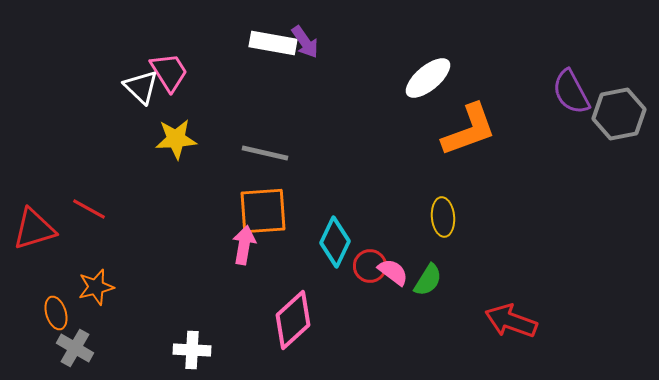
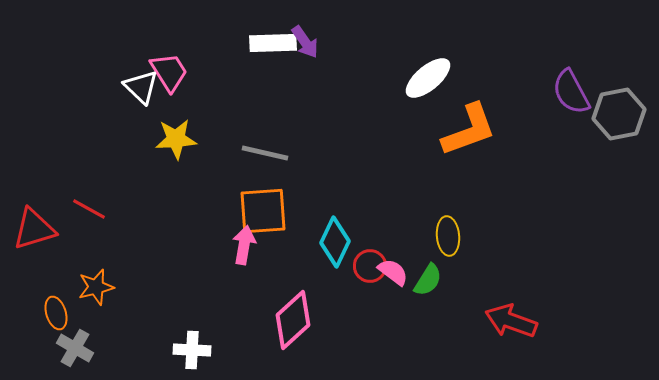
white rectangle: rotated 12 degrees counterclockwise
yellow ellipse: moved 5 px right, 19 px down
